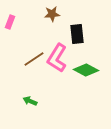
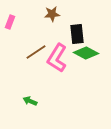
brown line: moved 2 px right, 7 px up
green diamond: moved 17 px up
